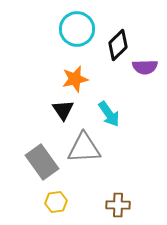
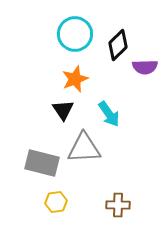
cyan circle: moved 2 px left, 5 px down
orange star: rotated 8 degrees counterclockwise
gray rectangle: moved 1 px down; rotated 40 degrees counterclockwise
